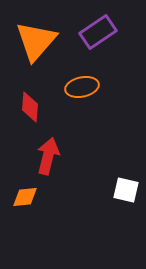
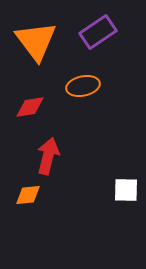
orange triangle: rotated 18 degrees counterclockwise
orange ellipse: moved 1 px right, 1 px up
red diamond: rotated 76 degrees clockwise
white square: rotated 12 degrees counterclockwise
orange diamond: moved 3 px right, 2 px up
